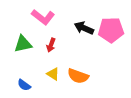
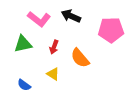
pink L-shape: moved 4 px left, 2 px down
black arrow: moved 13 px left, 12 px up
red arrow: moved 3 px right, 2 px down
orange semicircle: moved 2 px right, 18 px up; rotated 30 degrees clockwise
